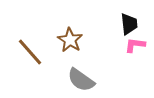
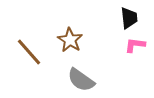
black trapezoid: moved 6 px up
brown line: moved 1 px left
